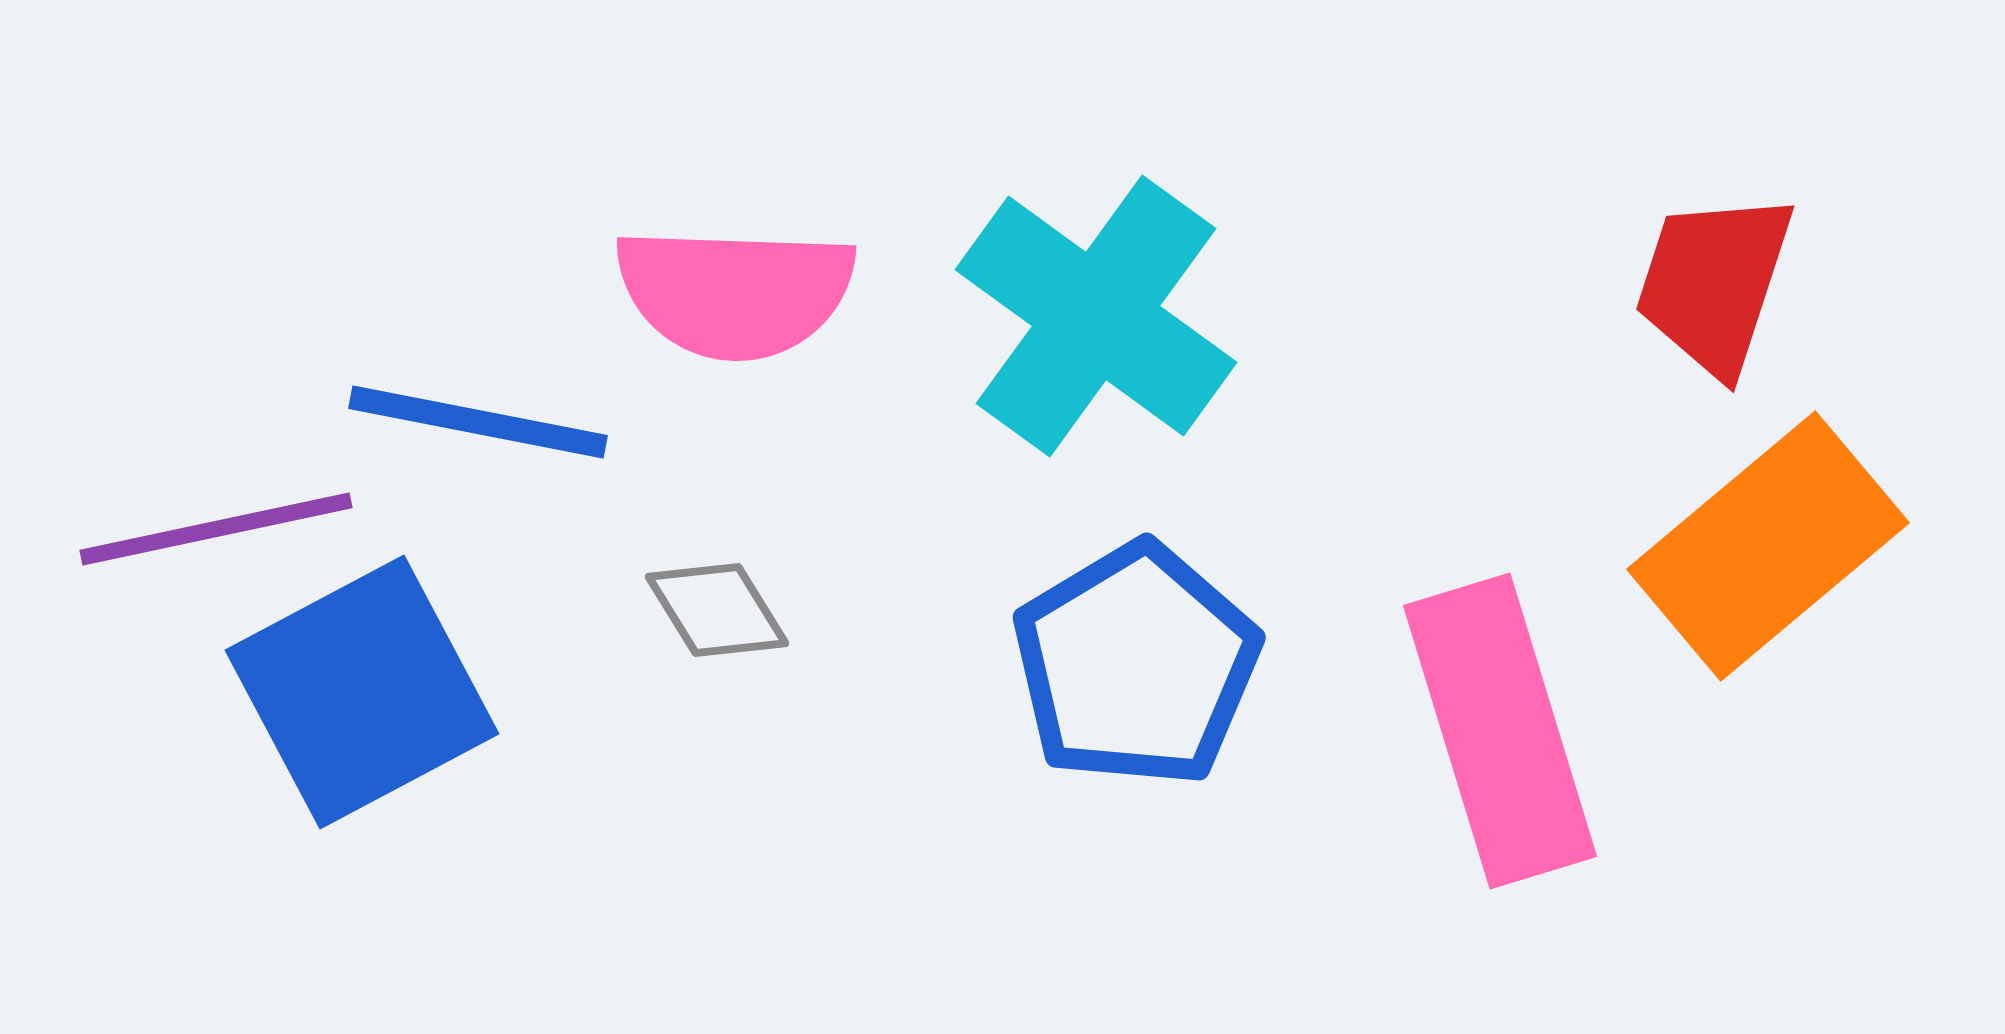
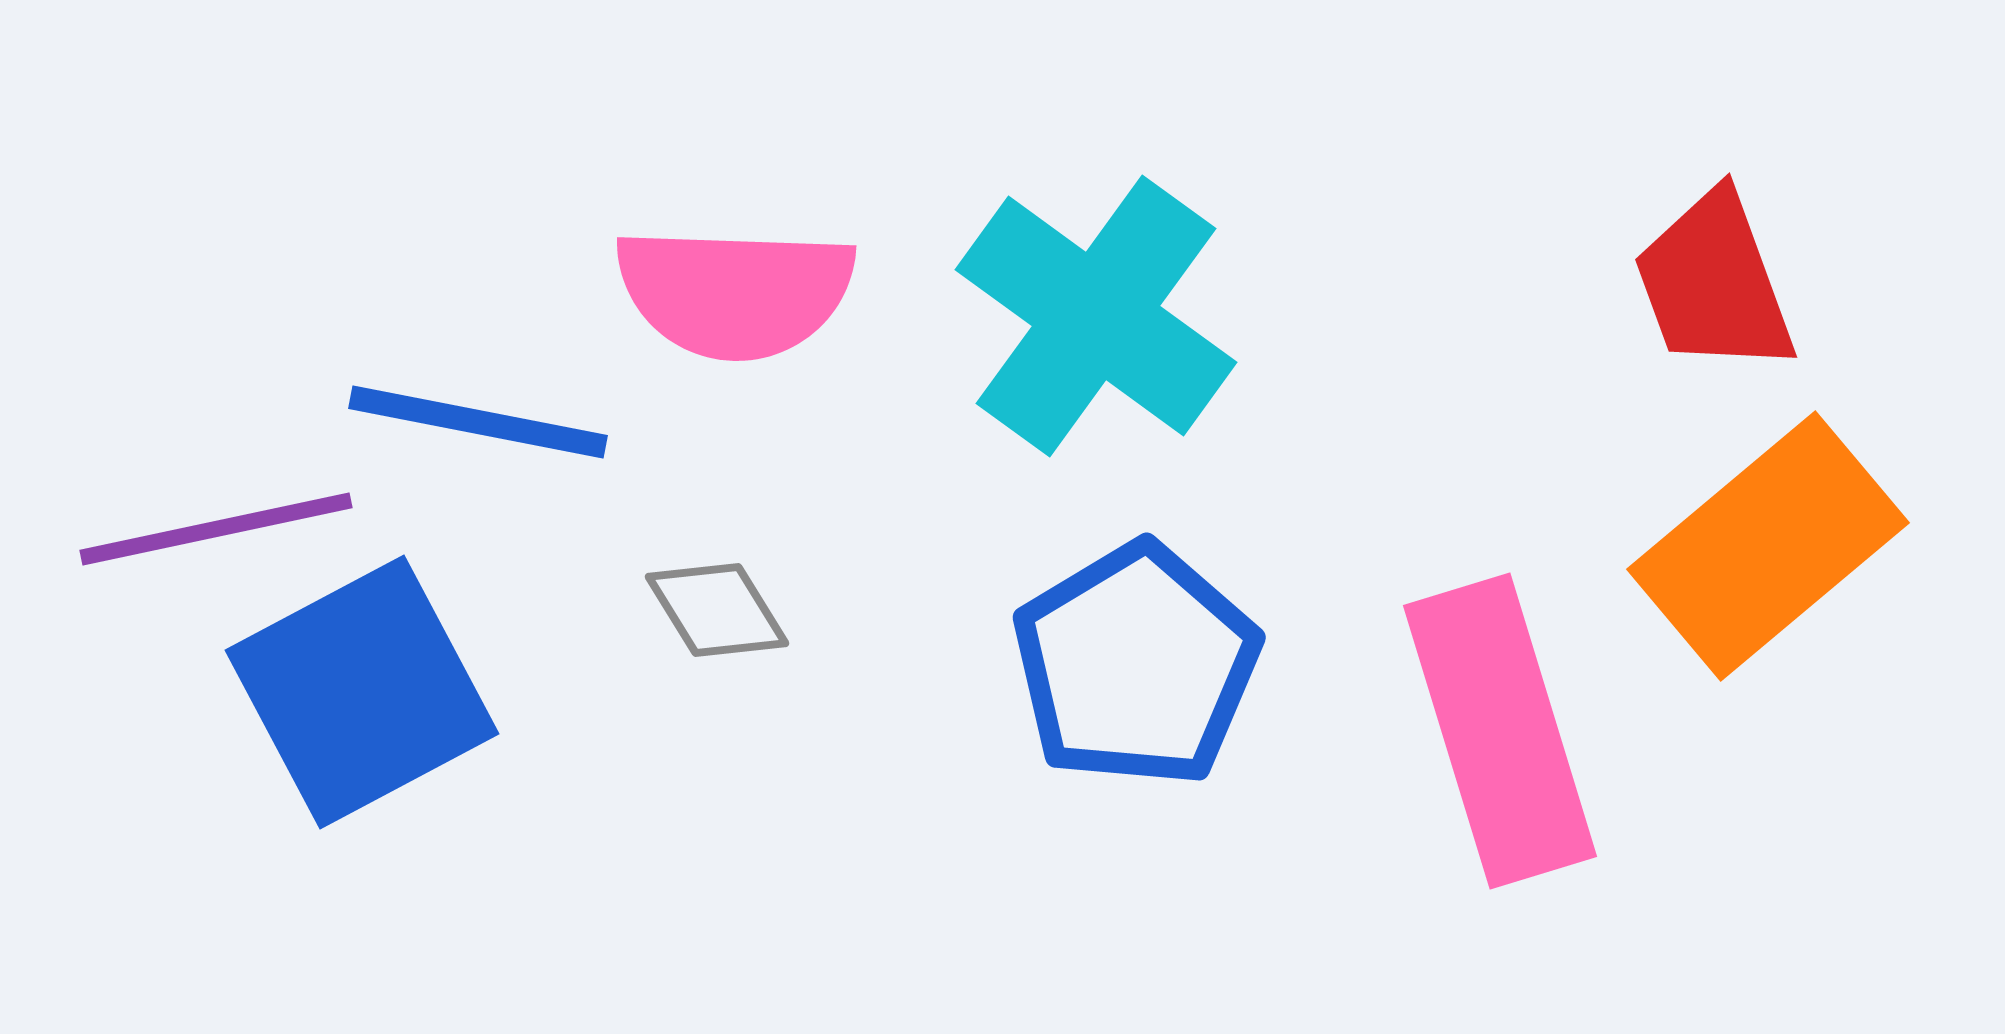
red trapezoid: rotated 38 degrees counterclockwise
